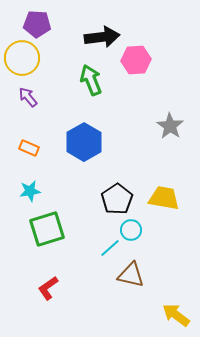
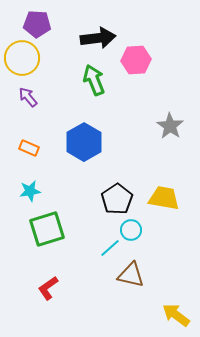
black arrow: moved 4 px left, 1 px down
green arrow: moved 3 px right
